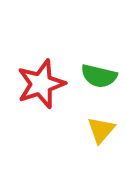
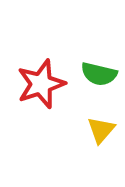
green semicircle: moved 2 px up
